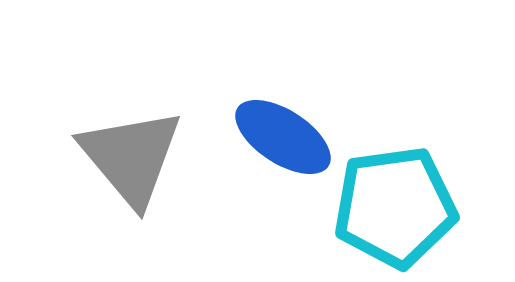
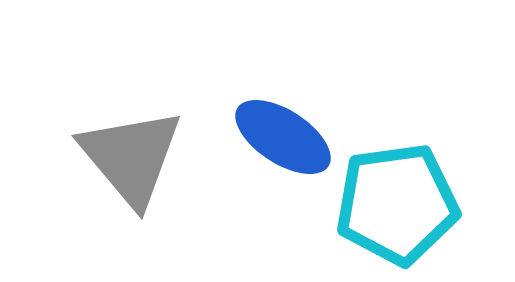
cyan pentagon: moved 2 px right, 3 px up
